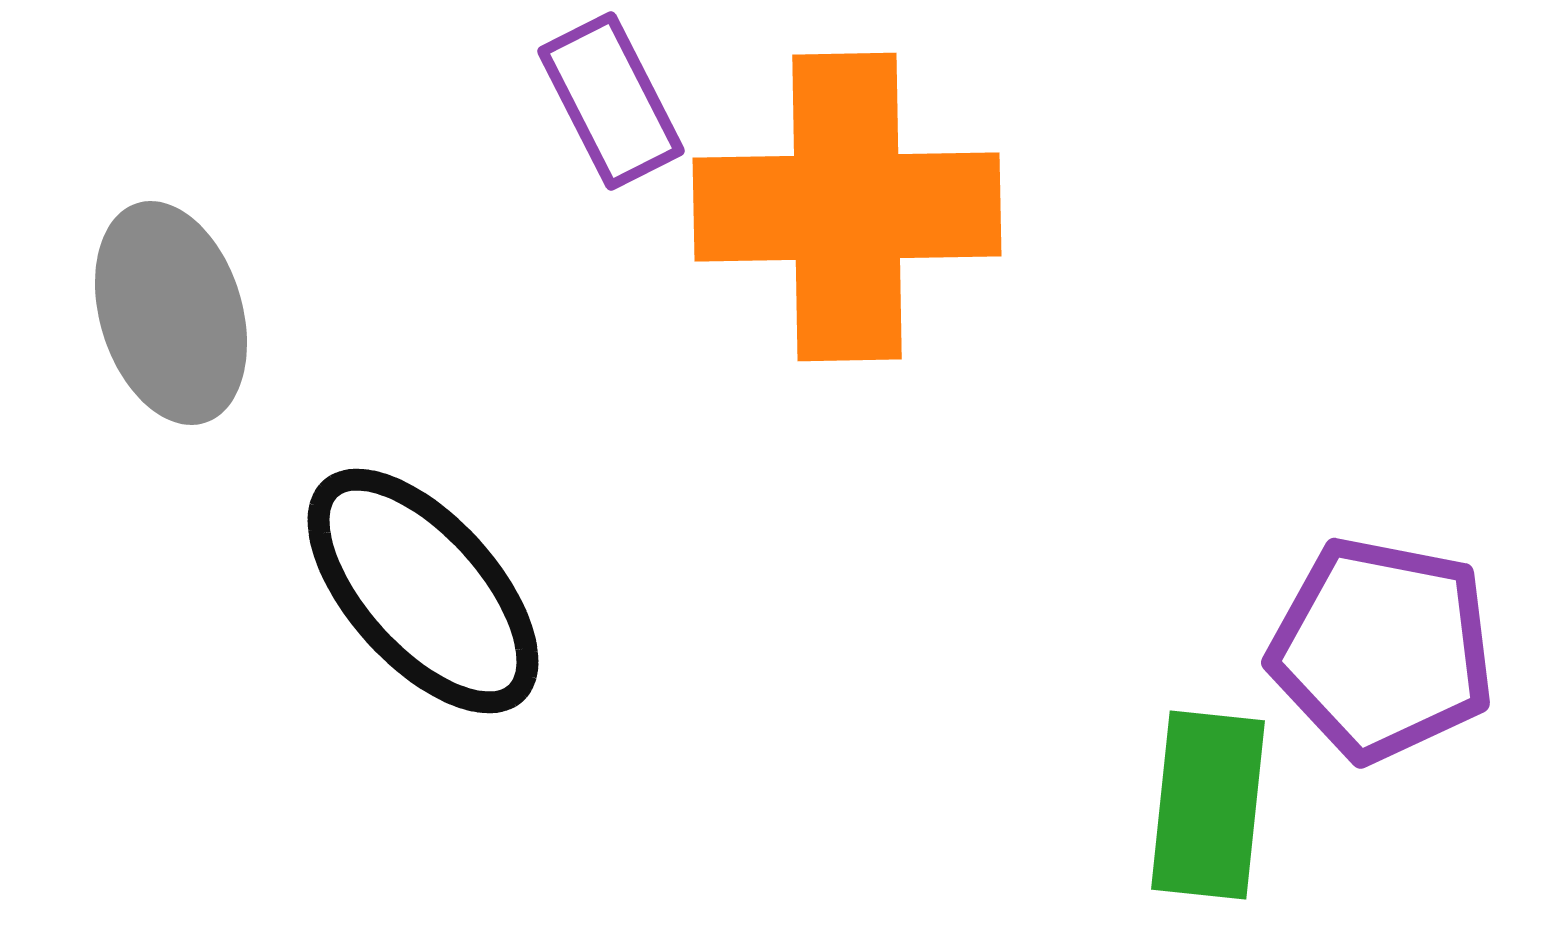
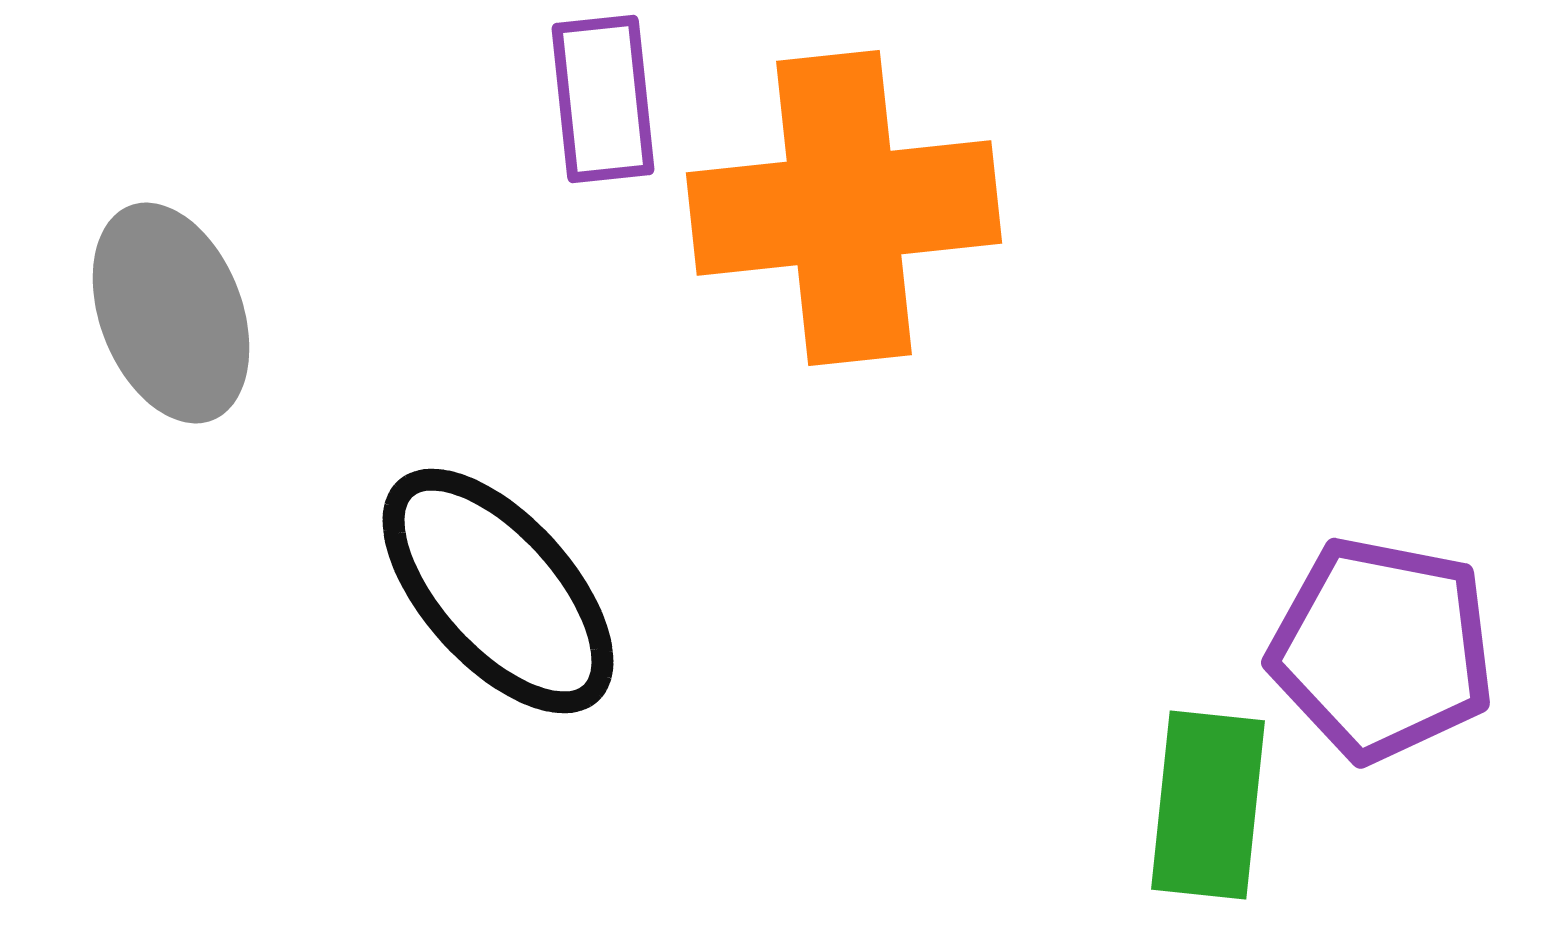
purple rectangle: moved 8 px left, 2 px up; rotated 21 degrees clockwise
orange cross: moved 3 px left, 1 px down; rotated 5 degrees counterclockwise
gray ellipse: rotated 4 degrees counterclockwise
black ellipse: moved 75 px right
